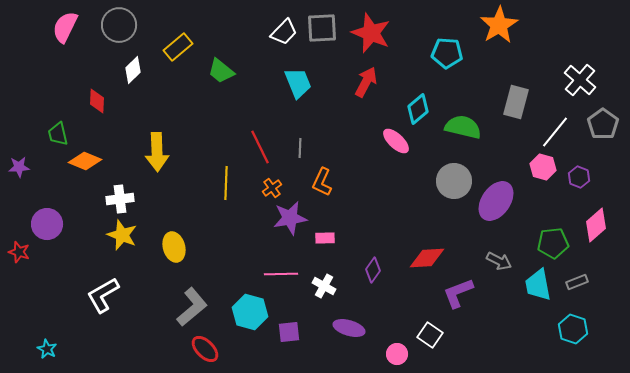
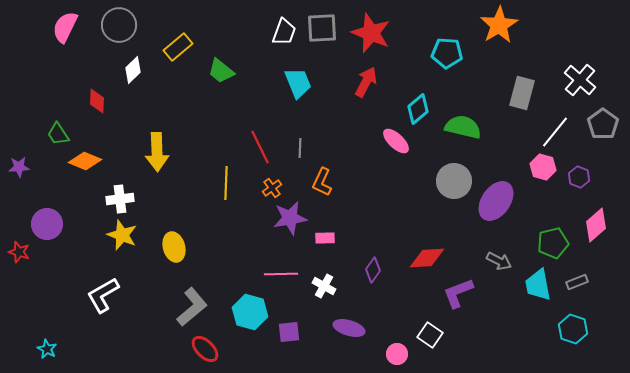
white trapezoid at (284, 32): rotated 24 degrees counterclockwise
gray rectangle at (516, 102): moved 6 px right, 9 px up
green trapezoid at (58, 134): rotated 20 degrees counterclockwise
green pentagon at (553, 243): rotated 8 degrees counterclockwise
